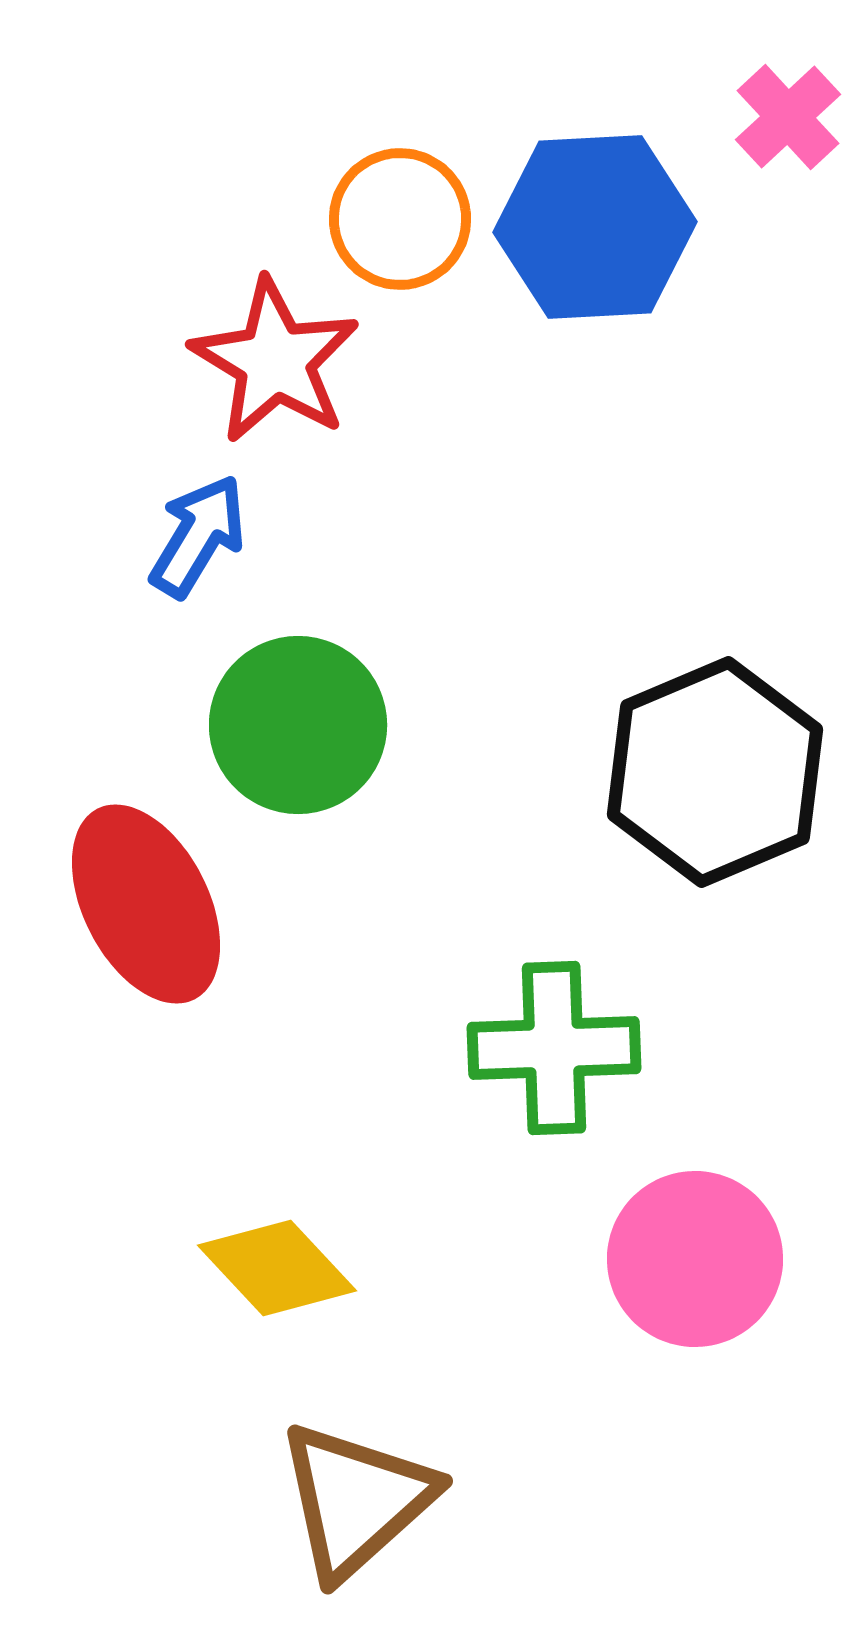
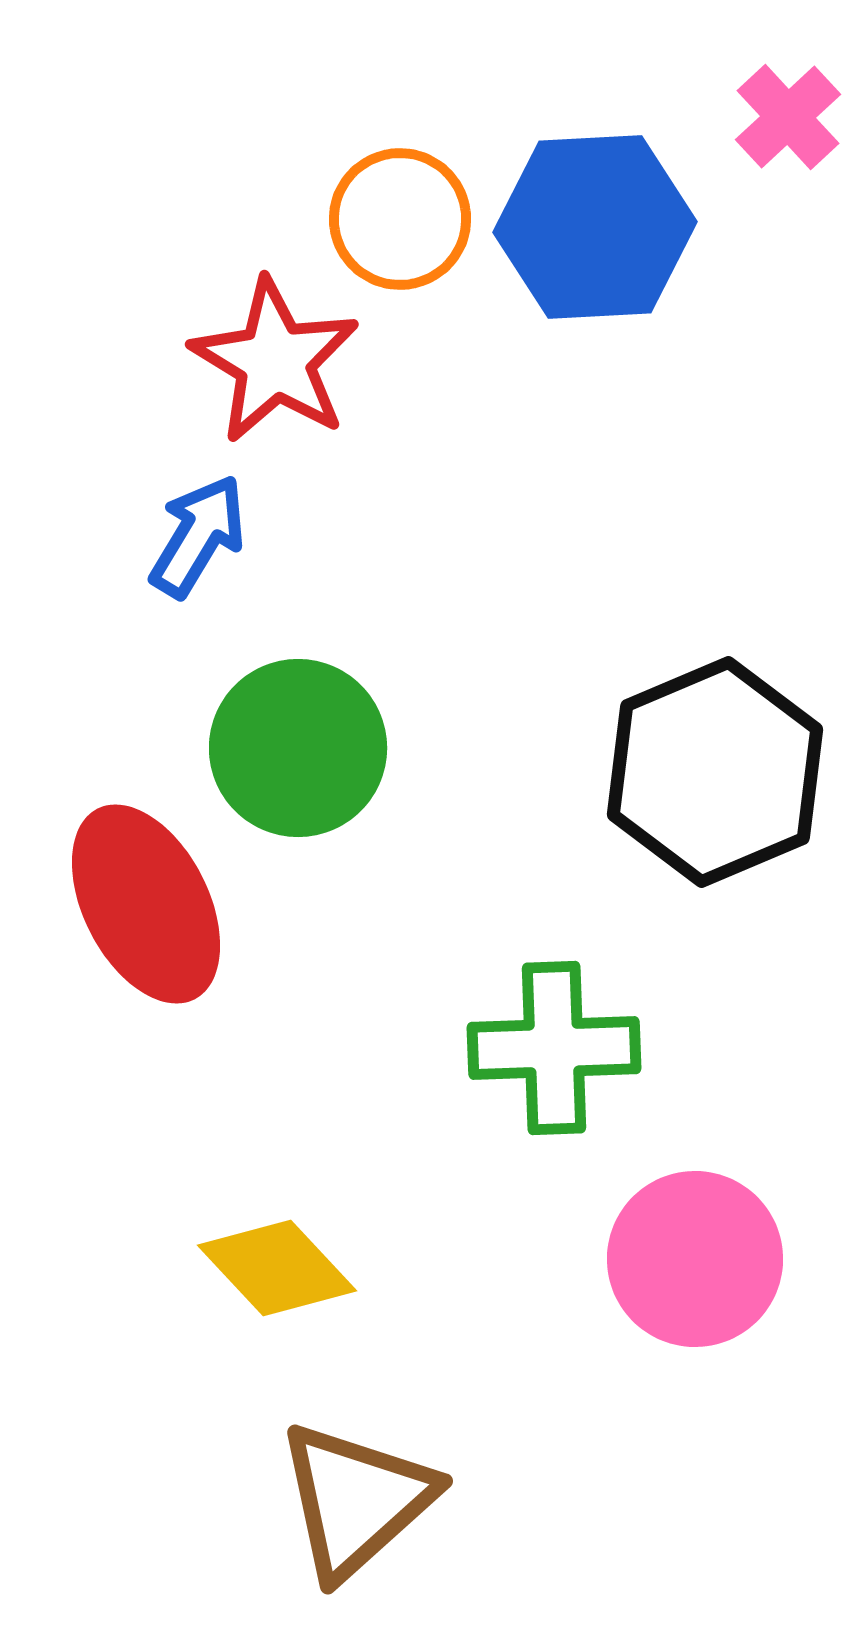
green circle: moved 23 px down
